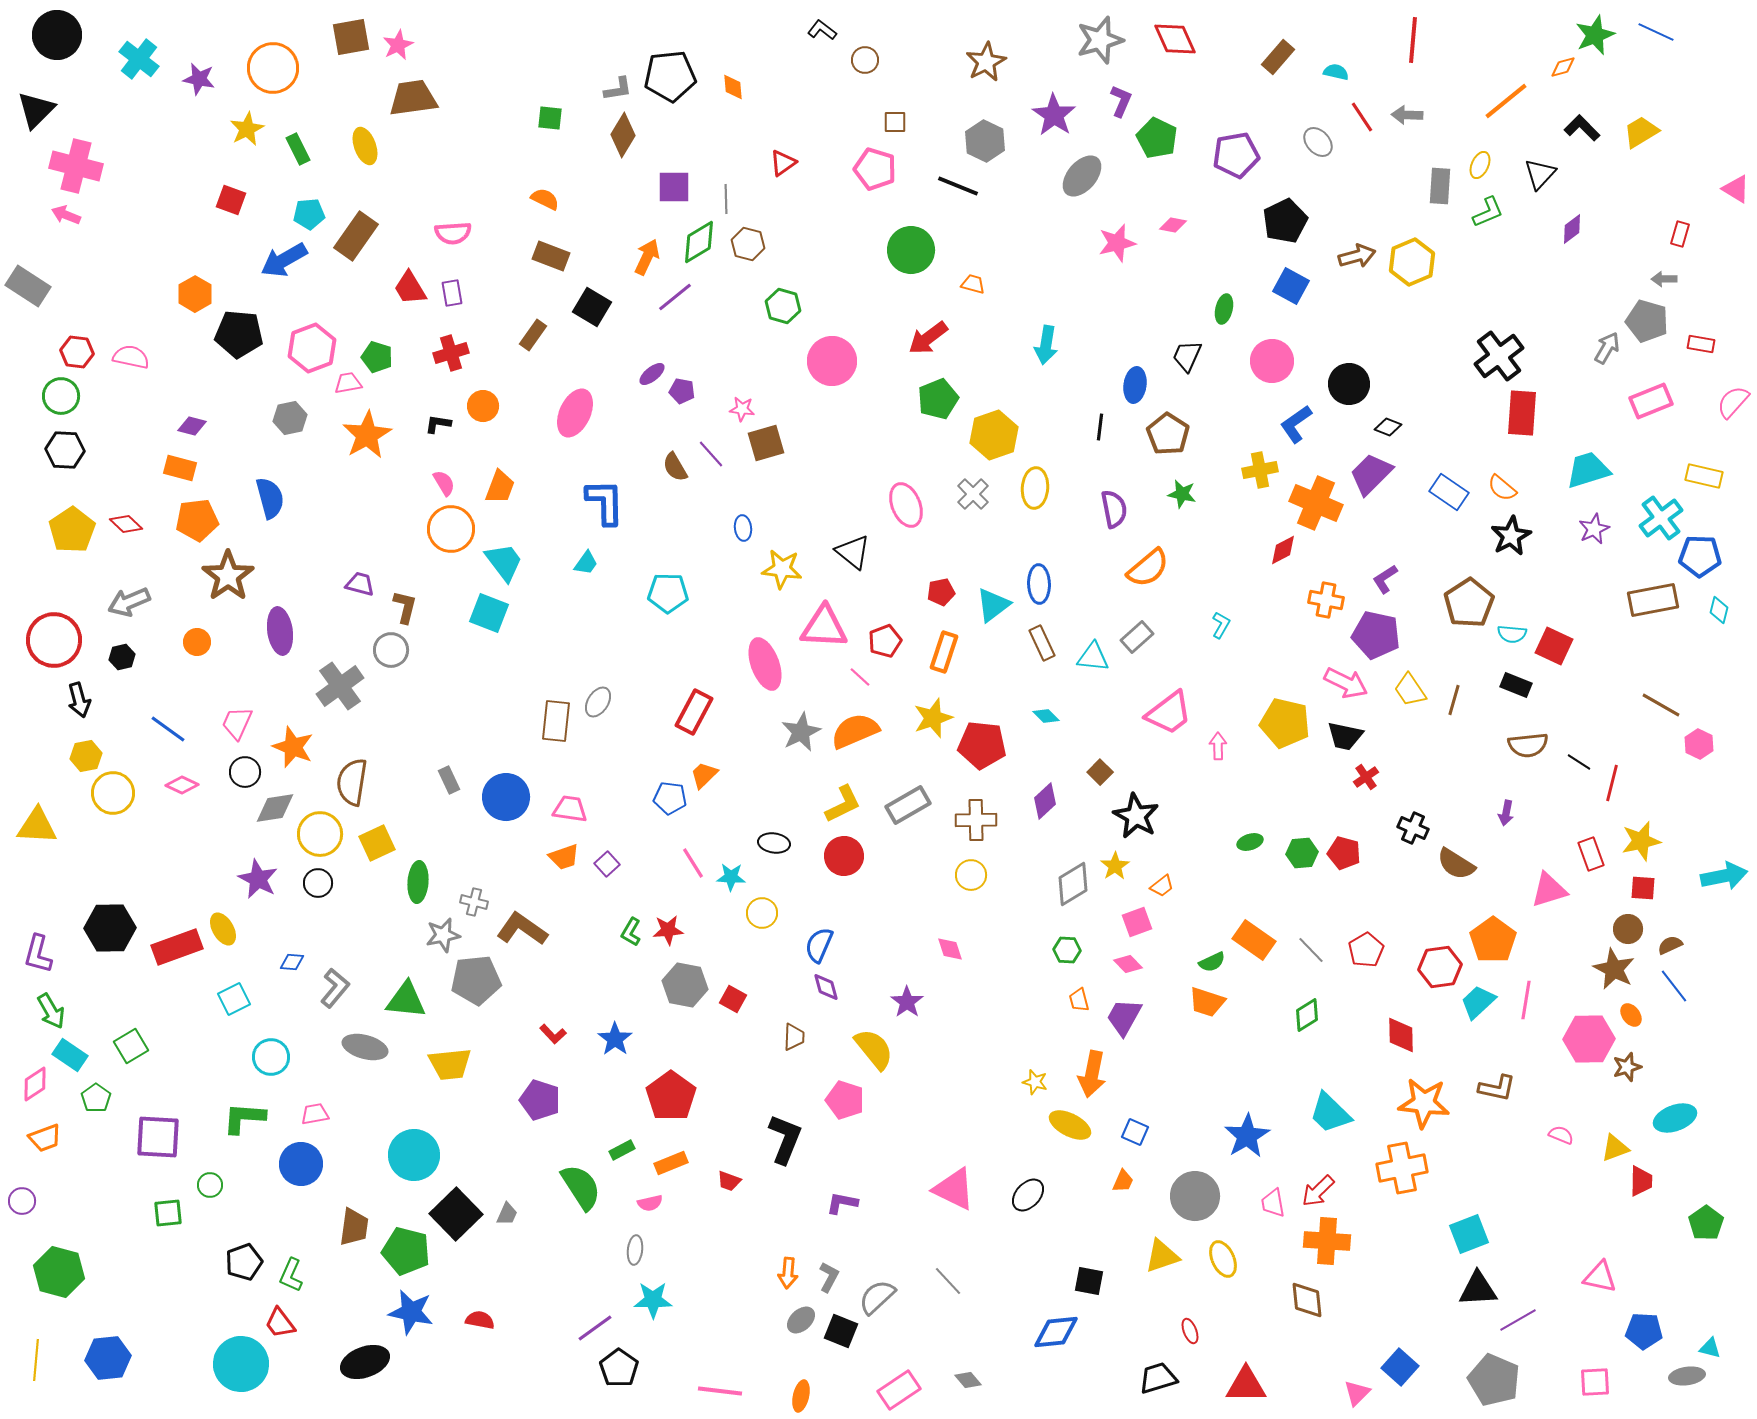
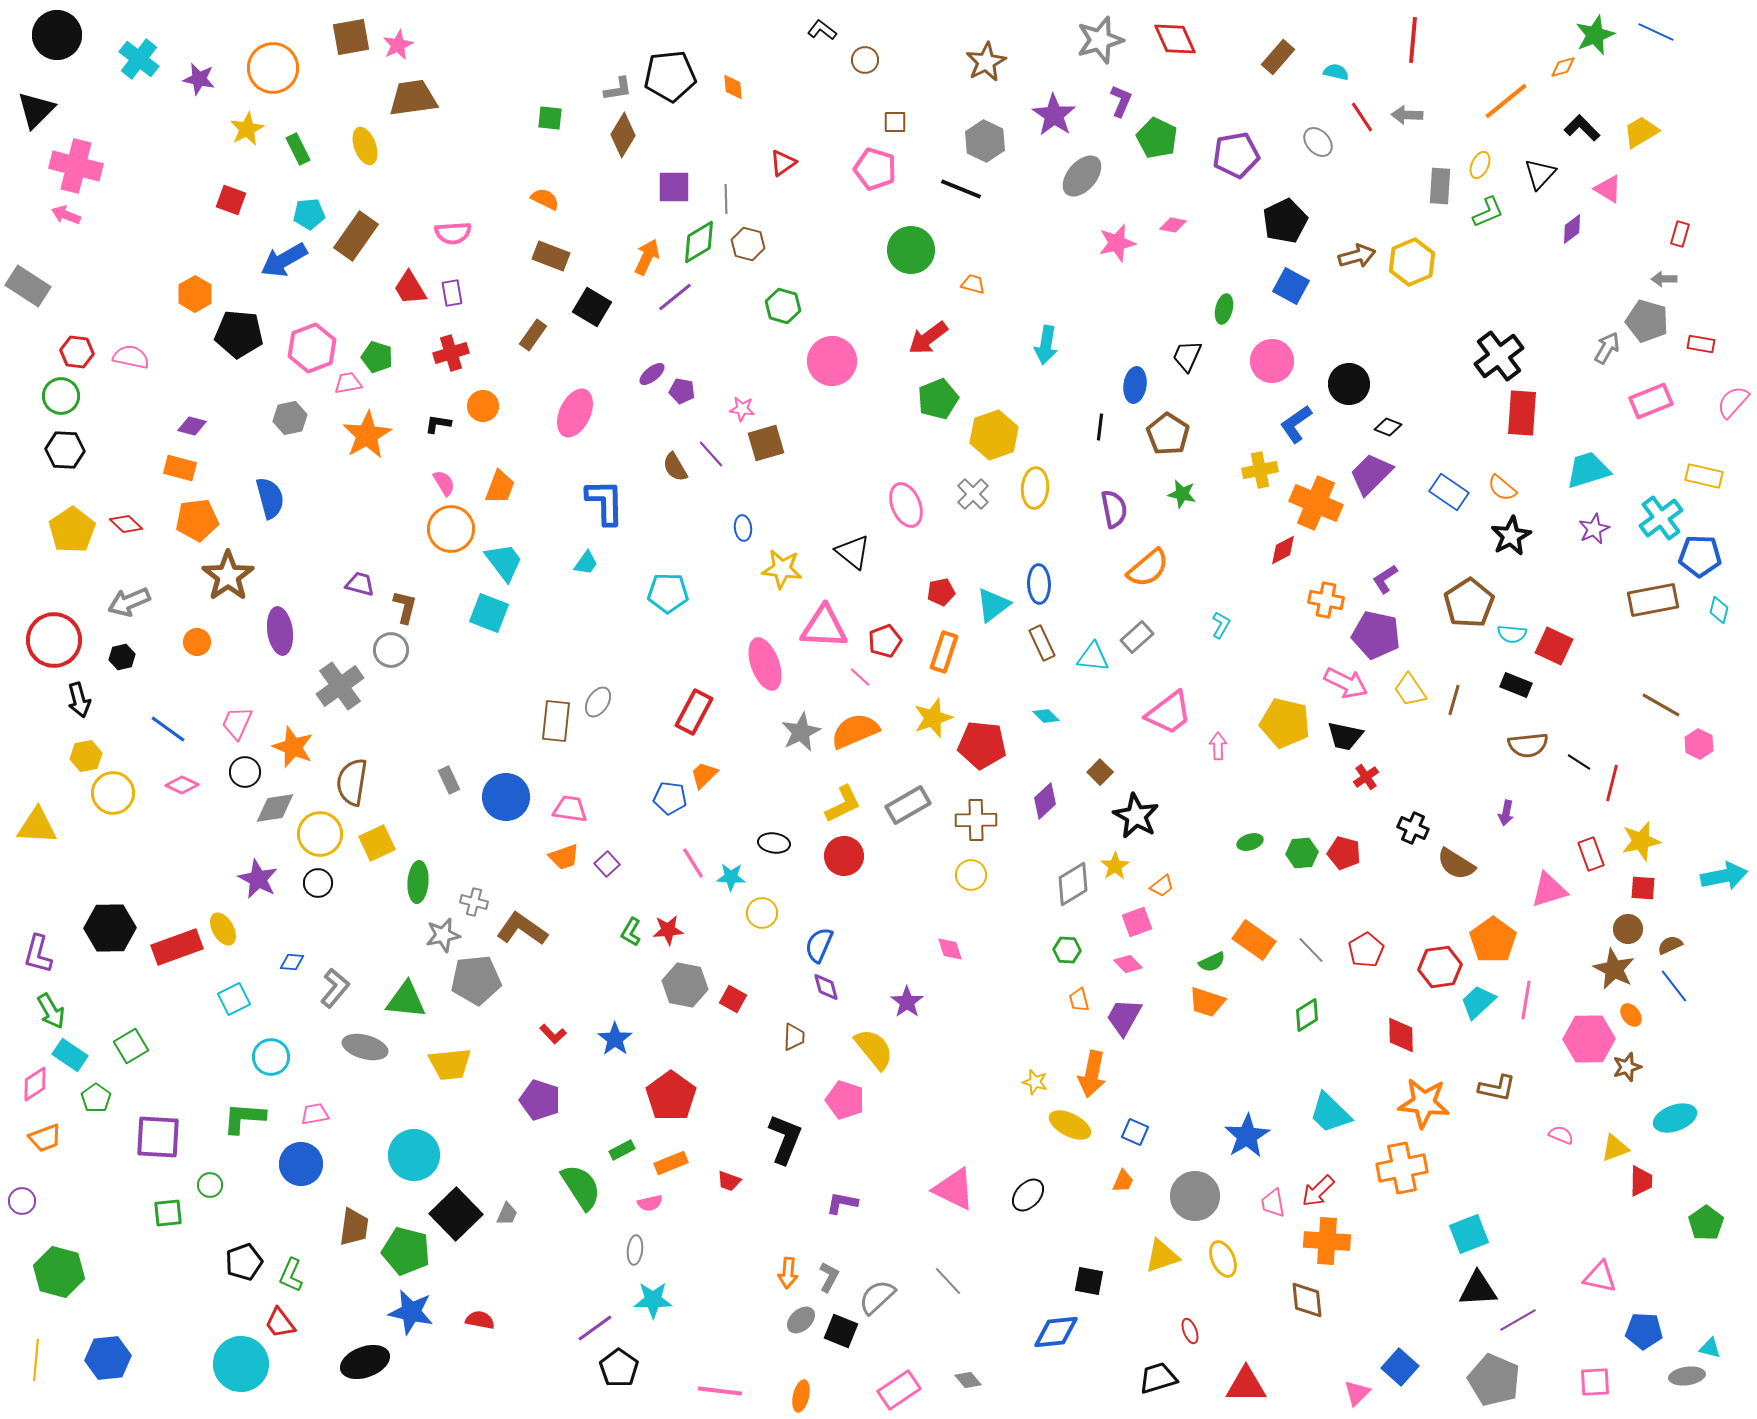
black line at (958, 186): moved 3 px right, 3 px down
pink triangle at (1736, 189): moved 128 px left
